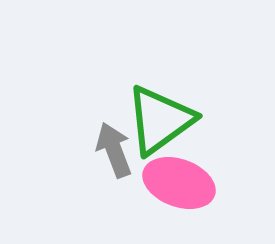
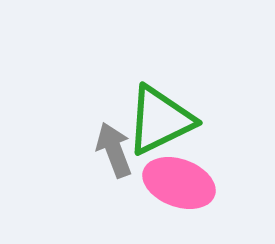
green triangle: rotated 10 degrees clockwise
